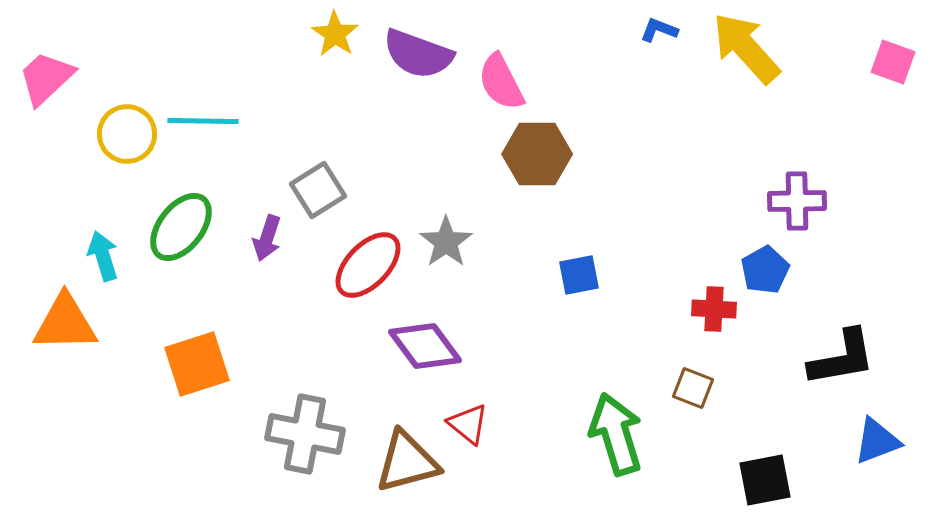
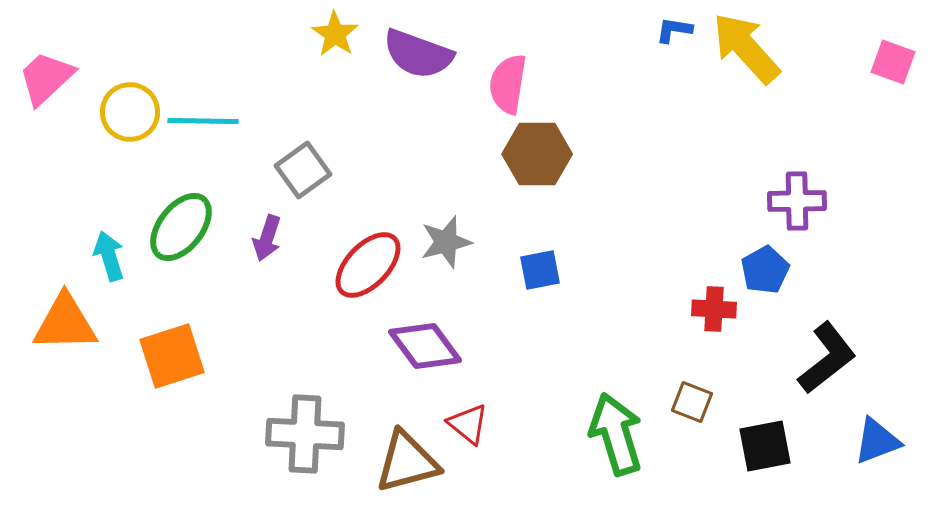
blue L-shape: moved 15 px right; rotated 12 degrees counterclockwise
pink semicircle: moved 7 px right, 2 px down; rotated 36 degrees clockwise
yellow circle: moved 3 px right, 22 px up
gray square: moved 15 px left, 20 px up; rotated 4 degrees counterclockwise
gray star: rotated 20 degrees clockwise
cyan arrow: moved 6 px right
blue square: moved 39 px left, 5 px up
black L-shape: moved 15 px left; rotated 28 degrees counterclockwise
orange square: moved 25 px left, 8 px up
brown square: moved 1 px left, 14 px down
gray cross: rotated 8 degrees counterclockwise
black square: moved 34 px up
